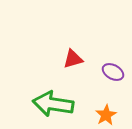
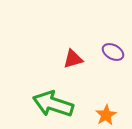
purple ellipse: moved 20 px up
green arrow: rotated 9 degrees clockwise
